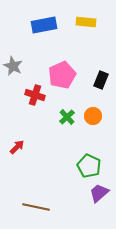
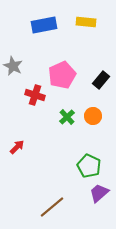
black rectangle: rotated 18 degrees clockwise
brown line: moved 16 px right; rotated 52 degrees counterclockwise
